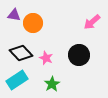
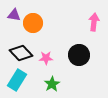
pink arrow: moved 2 px right; rotated 138 degrees clockwise
pink star: rotated 24 degrees counterclockwise
cyan rectangle: rotated 25 degrees counterclockwise
